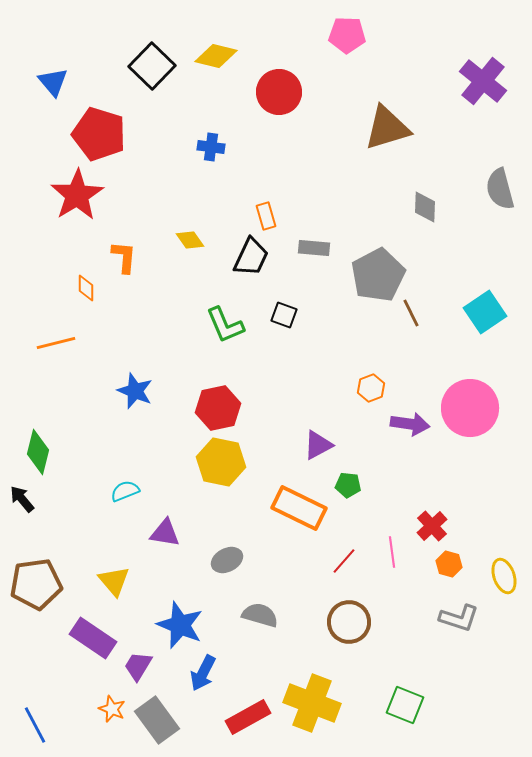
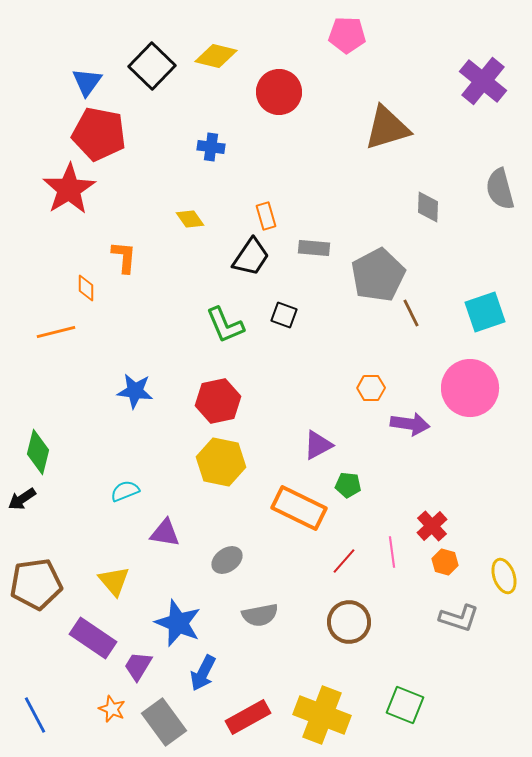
blue triangle at (53, 82): moved 34 px right; rotated 16 degrees clockwise
red pentagon at (99, 134): rotated 6 degrees counterclockwise
red star at (77, 195): moved 8 px left, 6 px up
gray diamond at (425, 207): moved 3 px right
yellow diamond at (190, 240): moved 21 px up
black trapezoid at (251, 257): rotated 9 degrees clockwise
cyan square at (485, 312): rotated 15 degrees clockwise
orange line at (56, 343): moved 11 px up
orange hexagon at (371, 388): rotated 20 degrees clockwise
blue star at (135, 391): rotated 15 degrees counterclockwise
red hexagon at (218, 408): moved 7 px up
pink circle at (470, 408): moved 20 px up
black arrow at (22, 499): rotated 84 degrees counterclockwise
gray ellipse at (227, 560): rotated 8 degrees counterclockwise
orange hexagon at (449, 564): moved 4 px left, 2 px up
gray semicircle at (260, 615): rotated 153 degrees clockwise
blue star at (180, 625): moved 2 px left, 2 px up
yellow cross at (312, 703): moved 10 px right, 12 px down
gray rectangle at (157, 720): moved 7 px right, 2 px down
blue line at (35, 725): moved 10 px up
